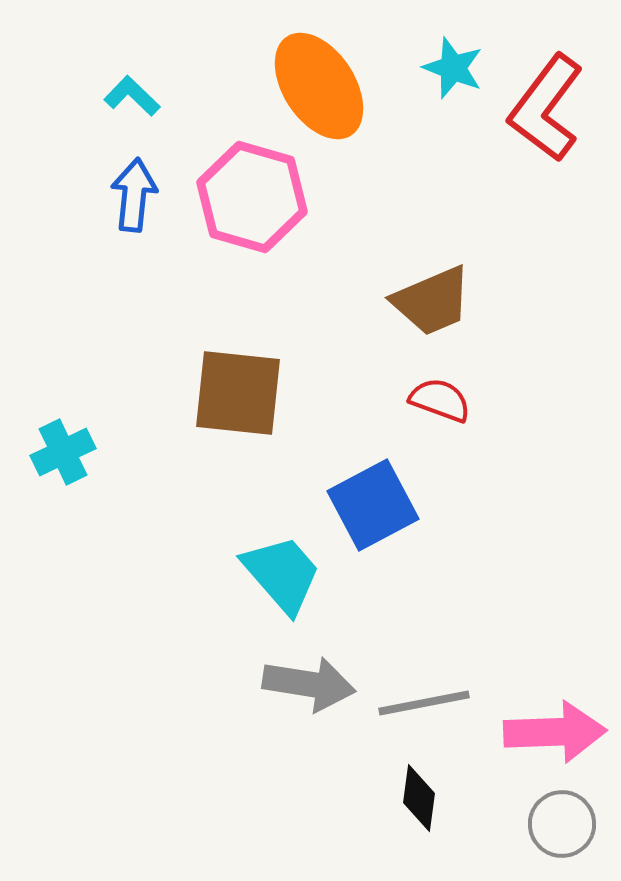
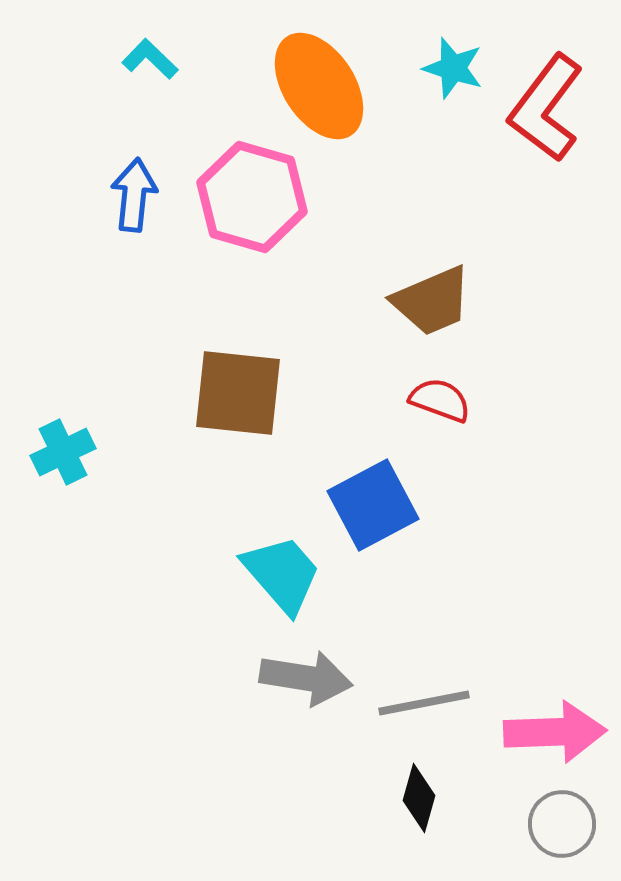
cyan star: rotated 4 degrees counterclockwise
cyan L-shape: moved 18 px right, 37 px up
gray arrow: moved 3 px left, 6 px up
black diamond: rotated 8 degrees clockwise
